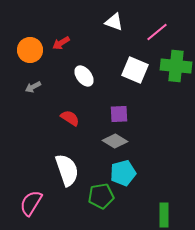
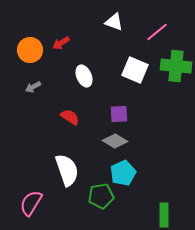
white ellipse: rotated 15 degrees clockwise
red semicircle: moved 1 px up
cyan pentagon: rotated 10 degrees counterclockwise
